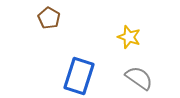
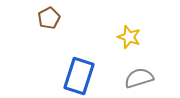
brown pentagon: rotated 15 degrees clockwise
gray semicircle: rotated 52 degrees counterclockwise
